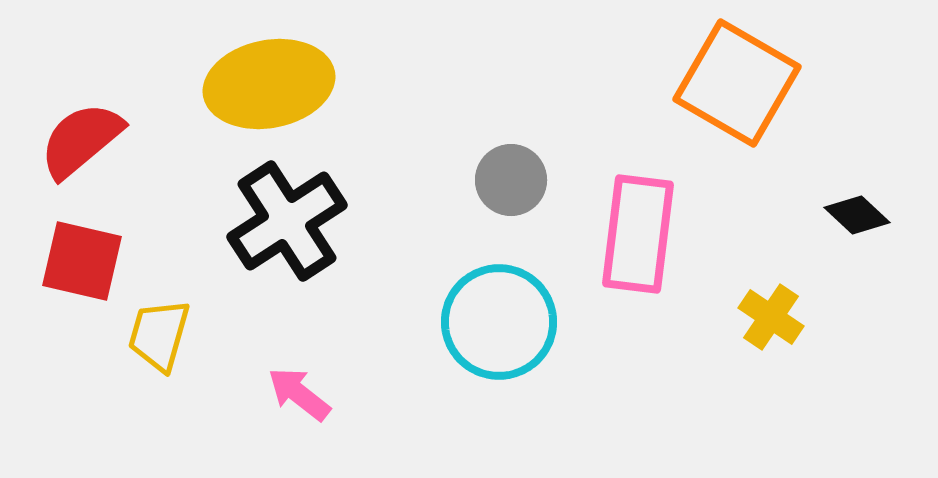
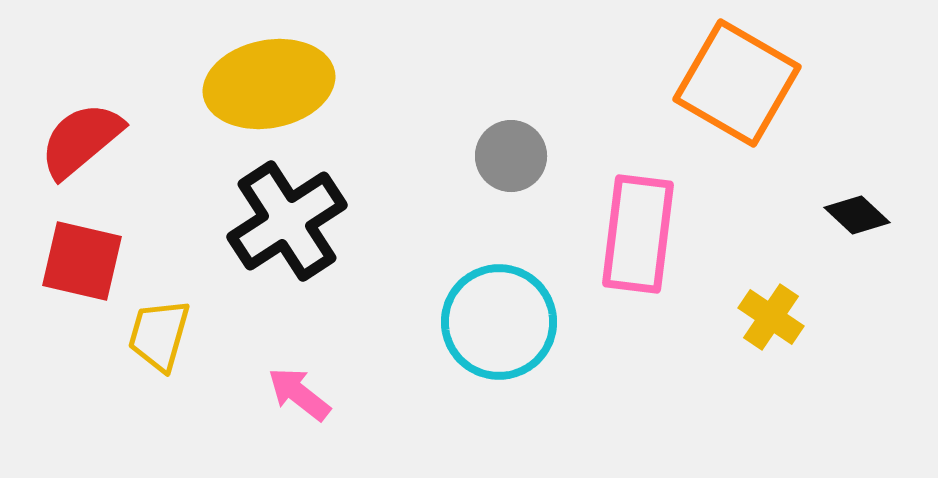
gray circle: moved 24 px up
